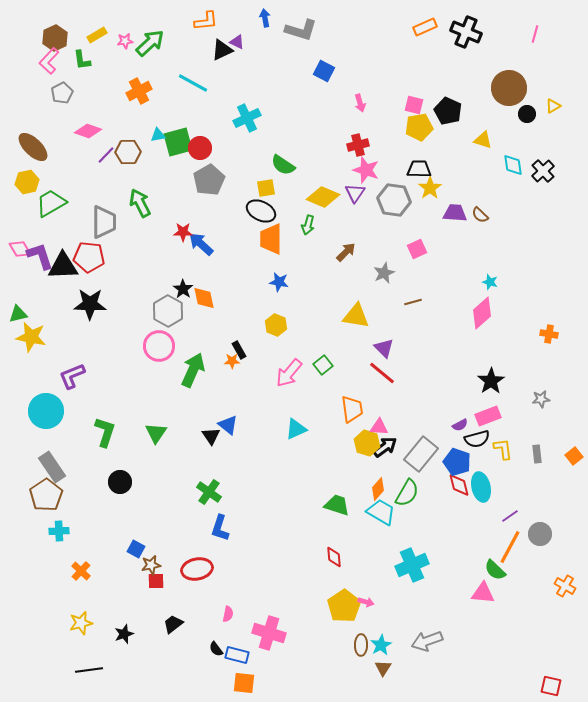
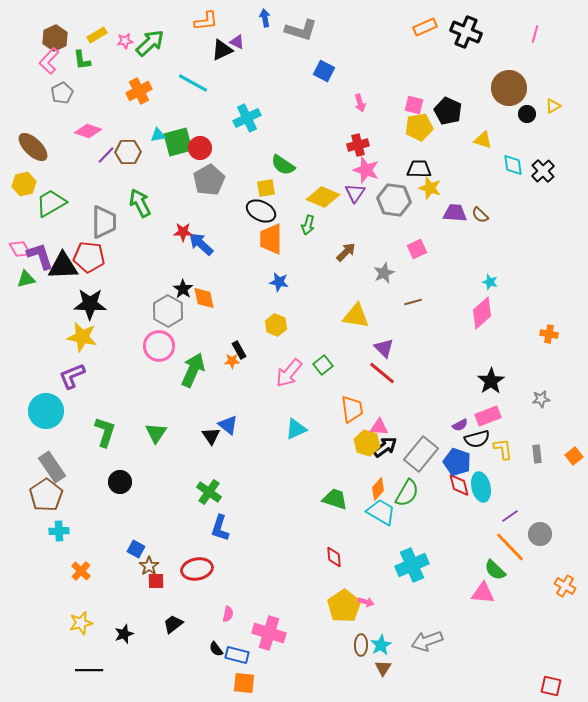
yellow hexagon at (27, 182): moved 3 px left, 2 px down
yellow star at (430, 188): rotated 20 degrees counterclockwise
green triangle at (18, 314): moved 8 px right, 35 px up
yellow star at (31, 337): moved 51 px right
green trapezoid at (337, 505): moved 2 px left, 6 px up
orange line at (510, 547): rotated 72 degrees counterclockwise
brown star at (151, 565): moved 2 px left, 1 px down; rotated 24 degrees counterclockwise
black line at (89, 670): rotated 8 degrees clockwise
